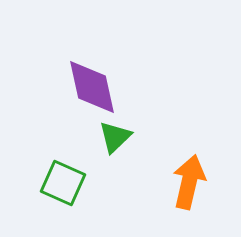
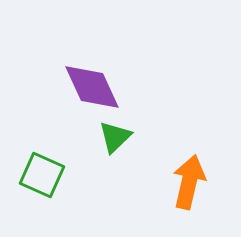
purple diamond: rotated 12 degrees counterclockwise
green square: moved 21 px left, 8 px up
